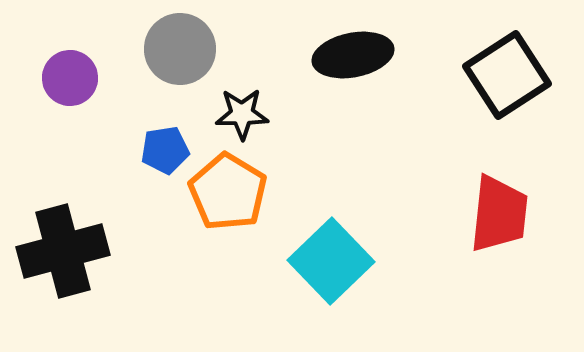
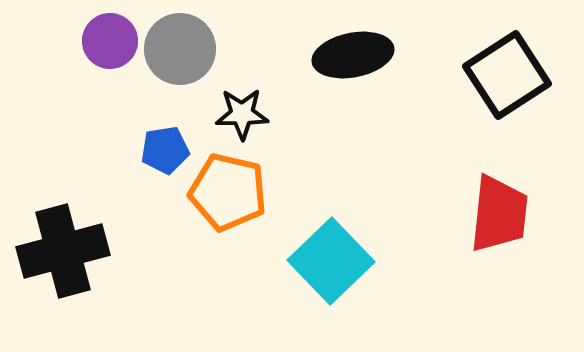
purple circle: moved 40 px right, 37 px up
orange pentagon: rotated 18 degrees counterclockwise
